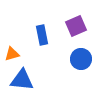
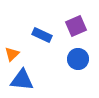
blue rectangle: rotated 54 degrees counterclockwise
orange triangle: rotated 28 degrees counterclockwise
blue circle: moved 3 px left
